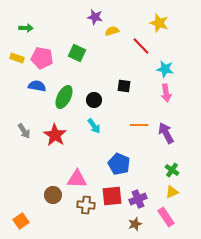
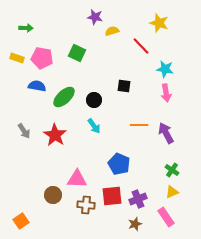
green ellipse: rotated 20 degrees clockwise
